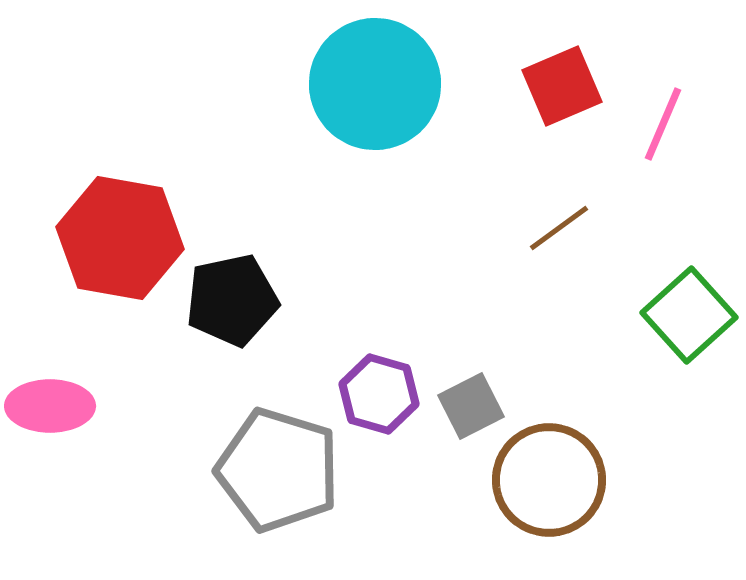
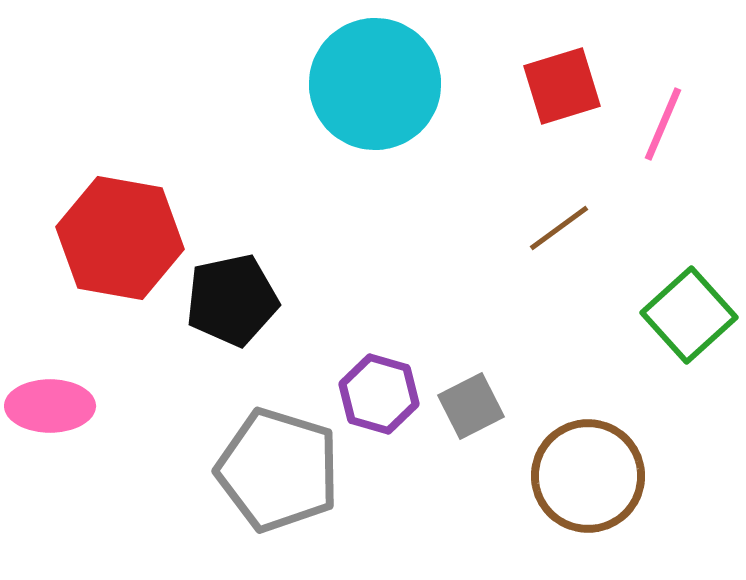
red square: rotated 6 degrees clockwise
brown circle: moved 39 px right, 4 px up
